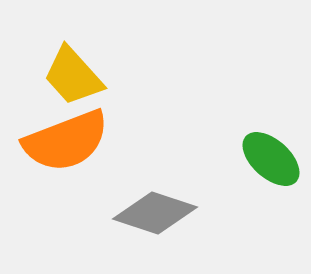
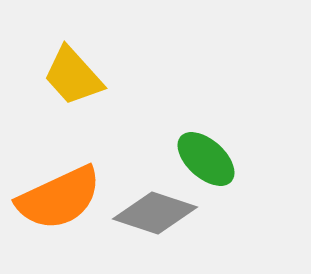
orange semicircle: moved 7 px left, 57 px down; rotated 4 degrees counterclockwise
green ellipse: moved 65 px left
